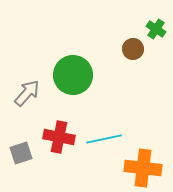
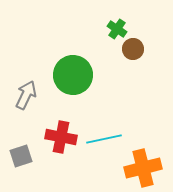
green cross: moved 39 px left
gray arrow: moved 1 px left, 2 px down; rotated 16 degrees counterclockwise
red cross: moved 2 px right
gray square: moved 3 px down
orange cross: rotated 21 degrees counterclockwise
